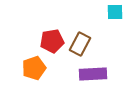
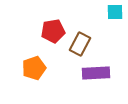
red pentagon: moved 1 px right, 10 px up
purple rectangle: moved 3 px right, 1 px up
